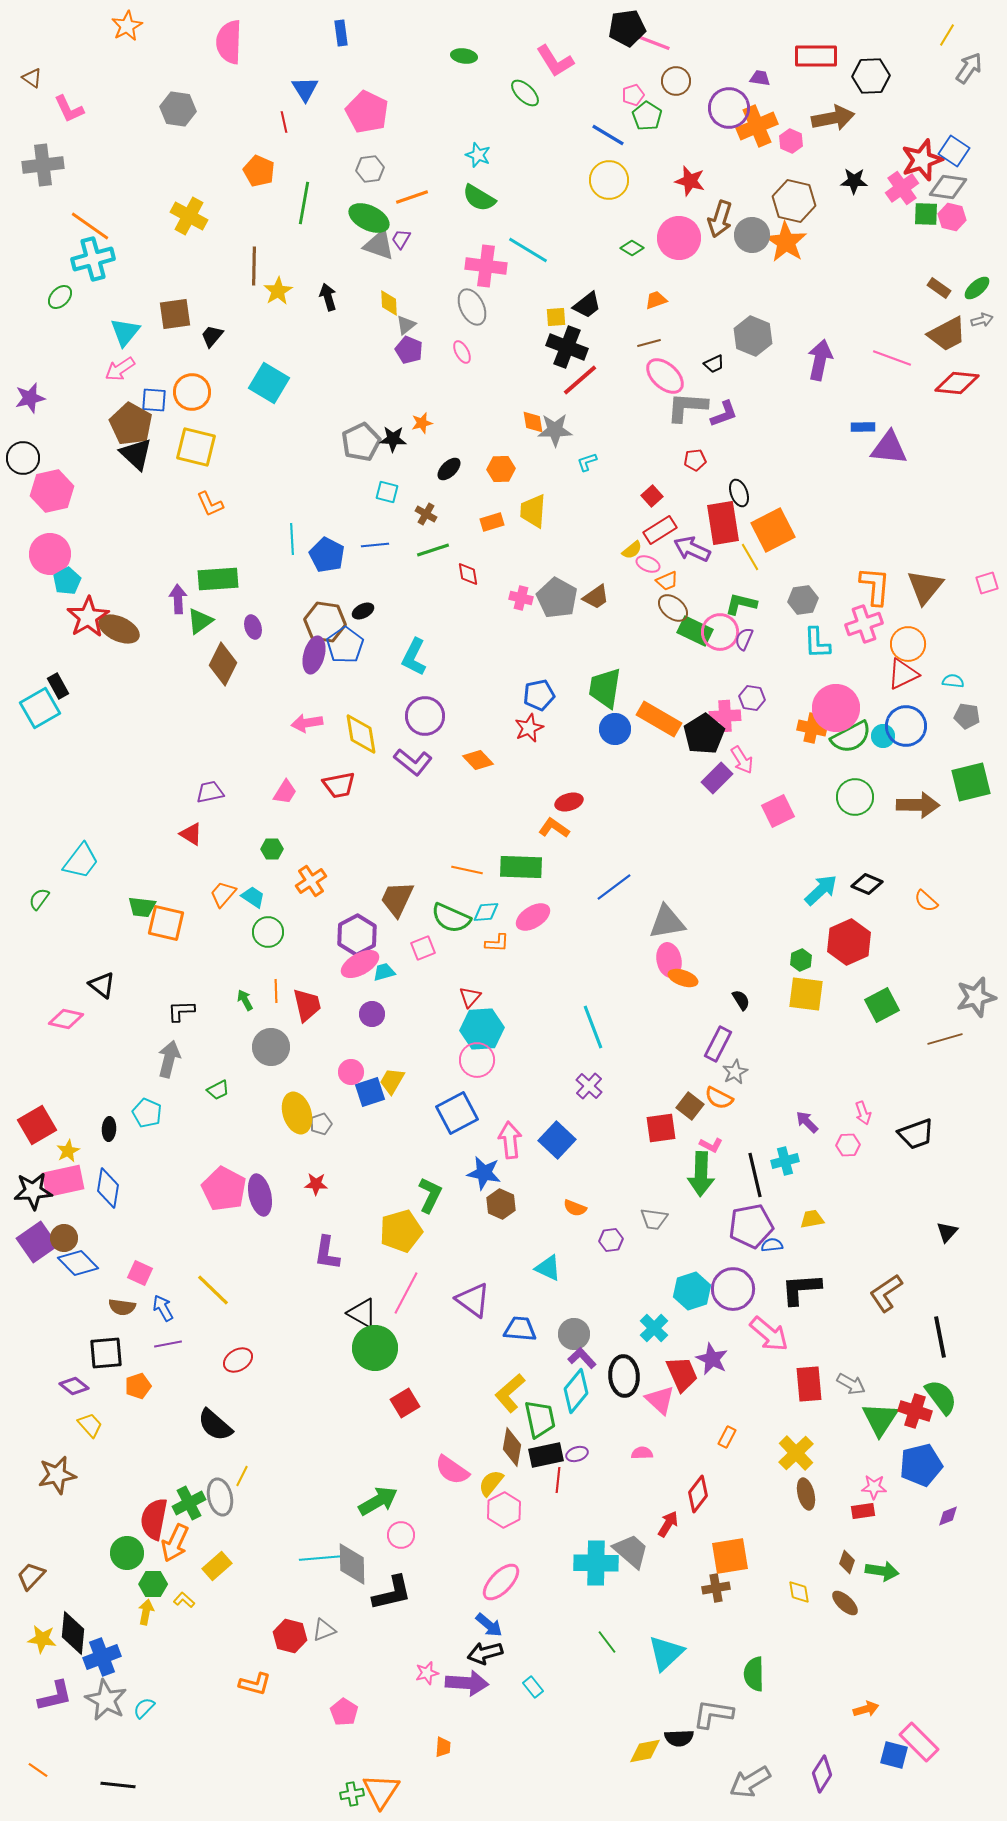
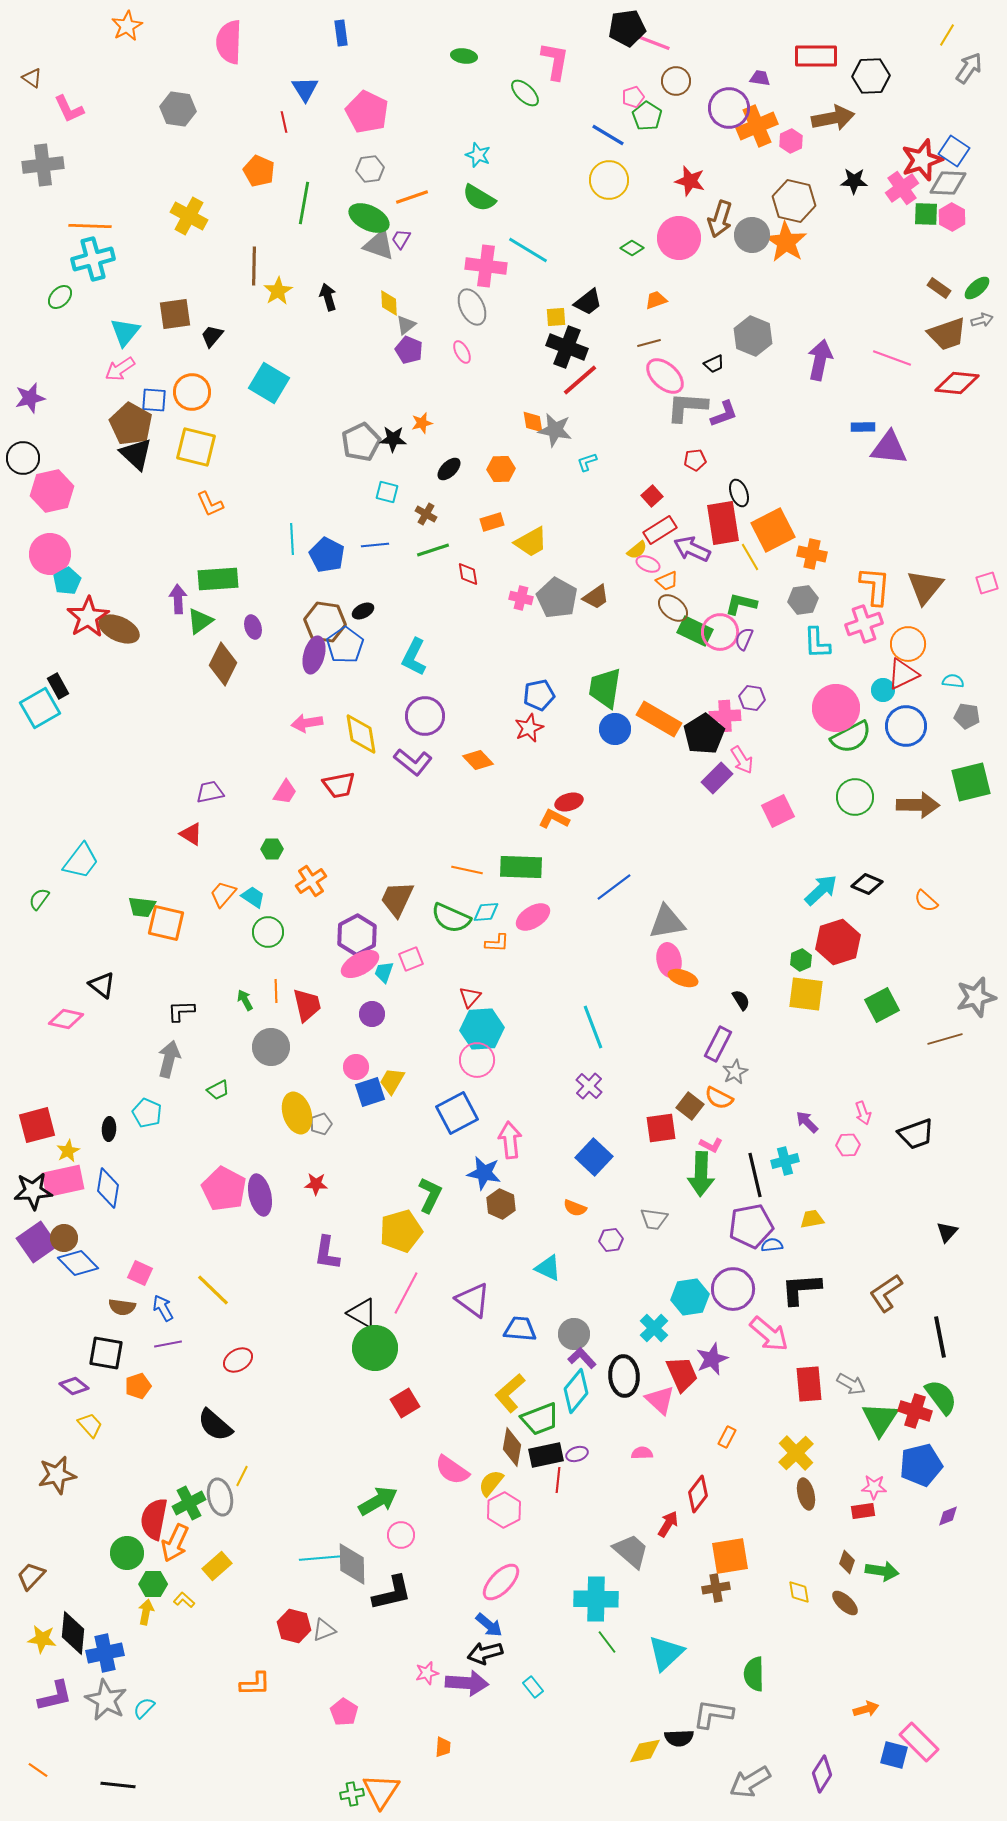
pink L-shape at (555, 61): rotated 138 degrees counterclockwise
pink pentagon at (633, 95): moved 2 px down
pink hexagon at (791, 141): rotated 10 degrees clockwise
gray diamond at (948, 187): moved 4 px up; rotated 6 degrees counterclockwise
pink hexagon at (952, 217): rotated 16 degrees clockwise
orange line at (90, 226): rotated 33 degrees counterclockwise
black trapezoid at (587, 305): moved 1 px right, 3 px up
brown trapezoid at (947, 334): rotated 9 degrees clockwise
gray star at (555, 430): rotated 12 degrees clockwise
yellow trapezoid at (533, 511): moved 2 px left, 31 px down; rotated 123 degrees counterclockwise
yellow semicircle at (632, 550): moved 5 px right
orange cross at (812, 728): moved 174 px up
cyan circle at (883, 736): moved 46 px up
orange L-shape at (554, 828): moved 9 px up; rotated 8 degrees counterclockwise
red hexagon at (849, 942): moved 11 px left; rotated 6 degrees clockwise
pink square at (423, 948): moved 12 px left, 11 px down
cyan trapezoid at (384, 972): rotated 55 degrees counterclockwise
pink circle at (351, 1072): moved 5 px right, 5 px up
red square at (37, 1125): rotated 15 degrees clockwise
blue square at (557, 1140): moved 37 px right, 17 px down
cyan hexagon at (692, 1291): moved 2 px left, 6 px down; rotated 9 degrees clockwise
black square at (106, 1353): rotated 15 degrees clockwise
purple star at (712, 1359): rotated 24 degrees clockwise
green trapezoid at (540, 1419): rotated 81 degrees clockwise
cyan cross at (596, 1563): moved 36 px down
red hexagon at (290, 1636): moved 4 px right, 10 px up
blue cross at (102, 1657): moved 3 px right, 4 px up; rotated 9 degrees clockwise
orange L-shape at (255, 1684): rotated 16 degrees counterclockwise
